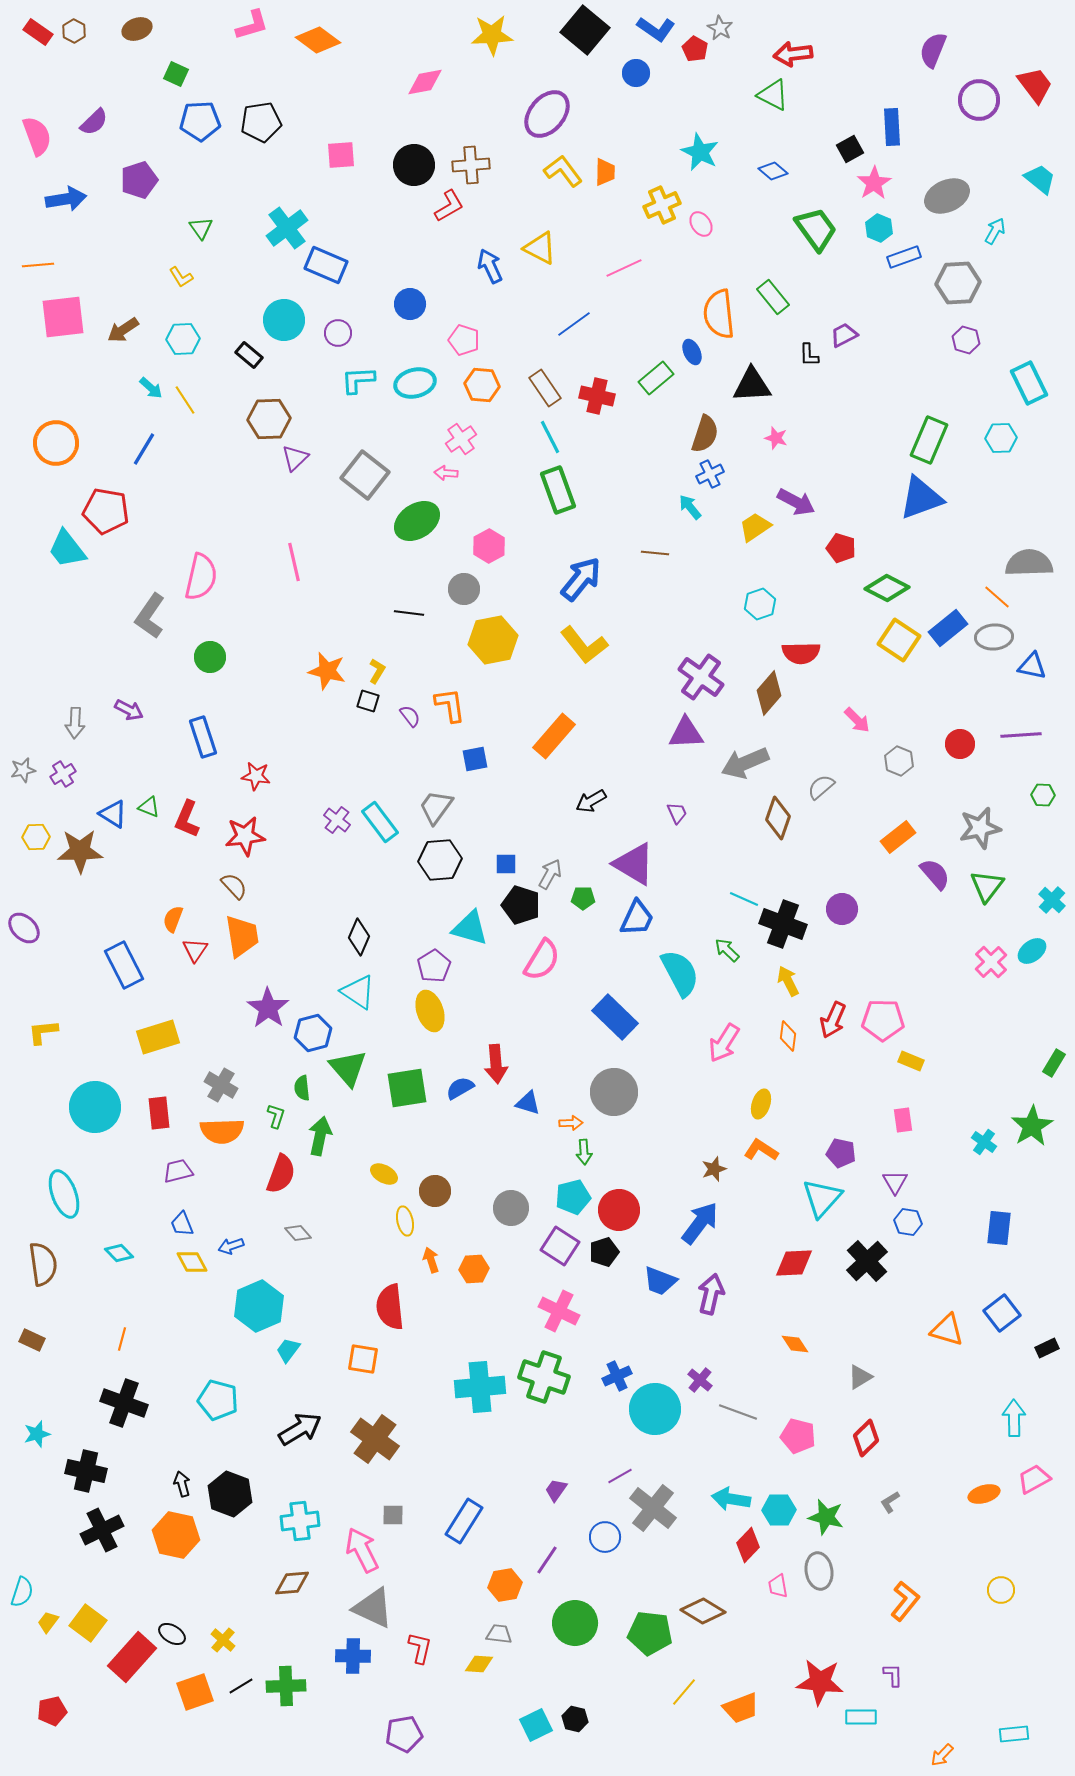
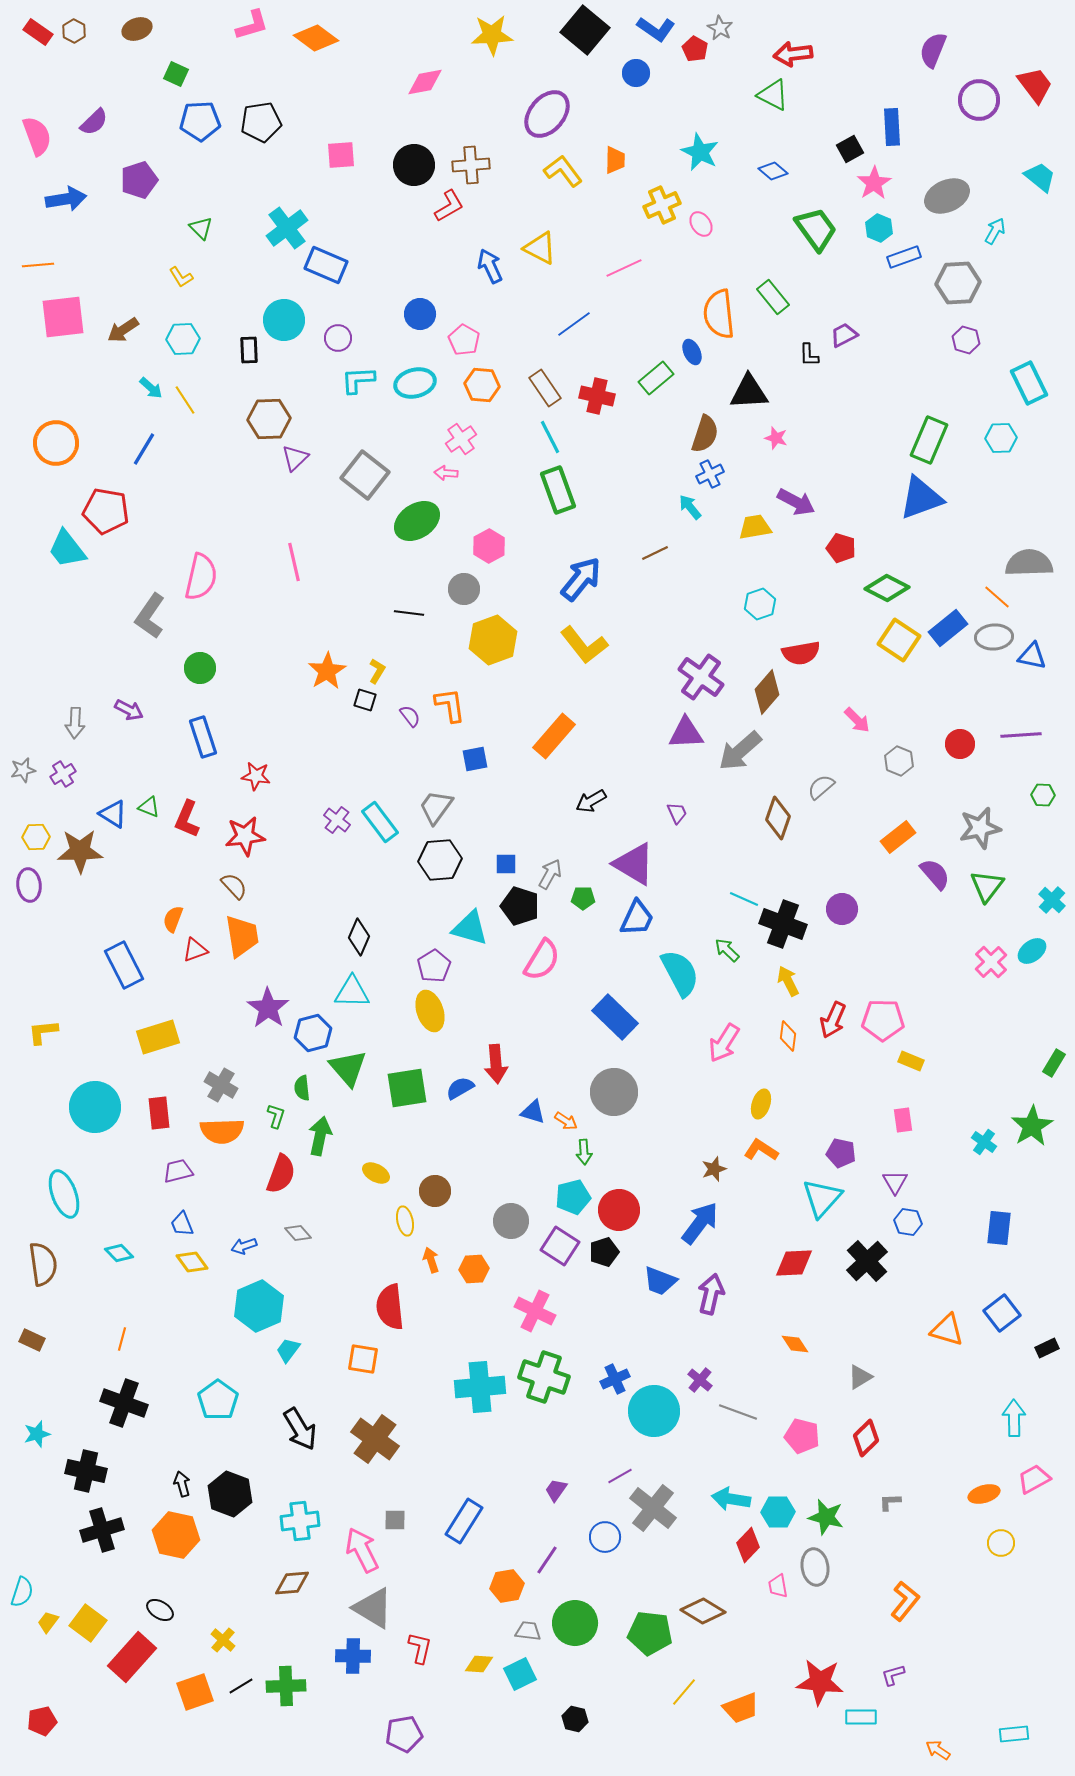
orange diamond at (318, 40): moved 2 px left, 2 px up
orange trapezoid at (605, 172): moved 10 px right, 12 px up
cyan trapezoid at (1040, 179): moved 2 px up
green triangle at (201, 228): rotated 10 degrees counterclockwise
blue circle at (410, 304): moved 10 px right, 10 px down
purple circle at (338, 333): moved 5 px down
pink pentagon at (464, 340): rotated 12 degrees clockwise
black rectangle at (249, 355): moved 5 px up; rotated 48 degrees clockwise
black triangle at (752, 385): moved 3 px left, 7 px down
yellow trapezoid at (755, 527): rotated 24 degrees clockwise
brown line at (655, 553): rotated 32 degrees counterclockwise
yellow hexagon at (493, 640): rotated 9 degrees counterclockwise
red semicircle at (801, 653): rotated 9 degrees counterclockwise
green circle at (210, 657): moved 10 px left, 11 px down
blue triangle at (1032, 666): moved 10 px up
orange star at (327, 671): rotated 27 degrees clockwise
brown diamond at (769, 693): moved 2 px left, 1 px up
black square at (368, 701): moved 3 px left, 1 px up
gray arrow at (745, 763): moved 5 px left, 12 px up; rotated 18 degrees counterclockwise
black pentagon at (521, 905): moved 1 px left, 1 px down
purple ellipse at (24, 928): moved 5 px right, 43 px up; rotated 40 degrees clockwise
red triangle at (195, 950): rotated 36 degrees clockwise
cyan triangle at (358, 992): moved 6 px left; rotated 33 degrees counterclockwise
blue triangle at (528, 1103): moved 5 px right, 9 px down
orange arrow at (571, 1123): moved 5 px left, 2 px up; rotated 35 degrees clockwise
yellow ellipse at (384, 1174): moved 8 px left, 1 px up
gray circle at (511, 1208): moved 13 px down
blue arrow at (231, 1246): moved 13 px right
yellow diamond at (192, 1262): rotated 8 degrees counterclockwise
pink cross at (559, 1311): moved 24 px left
blue cross at (617, 1376): moved 2 px left, 3 px down
cyan pentagon at (218, 1400): rotated 21 degrees clockwise
cyan circle at (655, 1409): moved 1 px left, 2 px down
black arrow at (300, 1429): rotated 90 degrees clockwise
pink pentagon at (798, 1436): moved 4 px right
gray L-shape at (890, 1502): rotated 30 degrees clockwise
cyan hexagon at (779, 1510): moved 1 px left, 2 px down
gray square at (393, 1515): moved 2 px right, 5 px down
black cross at (102, 1530): rotated 9 degrees clockwise
gray ellipse at (819, 1571): moved 4 px left, 4 px up
orange hexagon at (505, 1585): moved 2 px right, 1 px down
yellow circle at (1001, 1590): moved 47 px up
gray triangle at (373, 1608): rotated 6 degrees clockwise
black ellipse at (172, 1634): moved 12 px left, 24 px up
gray trapezoid at (499, 1634): moved 29 px right, 3 px up
purple L-shape at (893, 1675): rotated 105 degrees counterclockwise
red pentagon at (52, 1711): moved 10 px left, 10 px down
cyan square at (536, 1725): moved 16 px left, 51 px up
orange arrow at (942, 1755): moved 4 px left, 5 px up; rotated 80 degrees clockwise
